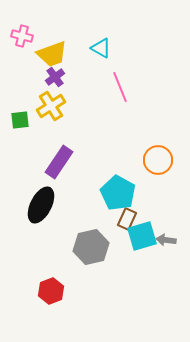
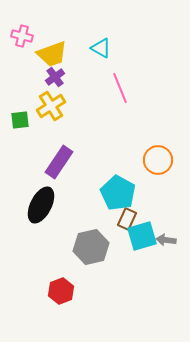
pink line: moved 1 px down
red hexagon: moved 10 px right
